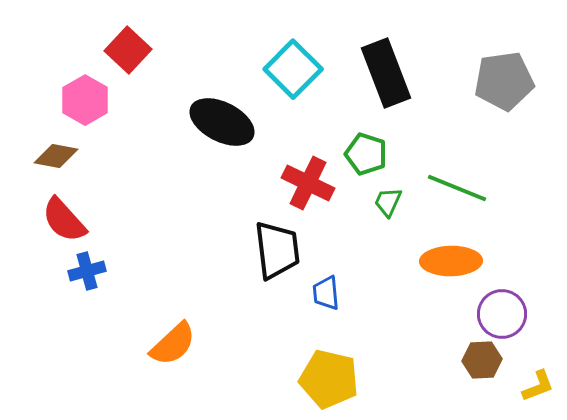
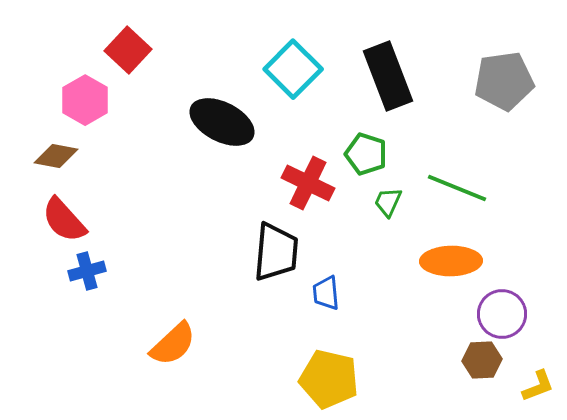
black rectangle: moved 2 px right, 3 px down
black trapezoid: moved 1 px left, 2 px down; rotated 12 degrees clockwise
